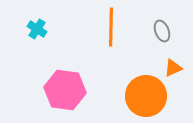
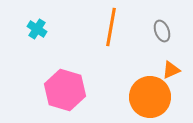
orange line: rotated 9 degrees clockwise
orange triangle: moved 2 px left, 2 px down
pink hexagon: rotated 9 degrees clockwise
orange circle: moved 4 px right, 1 px down
